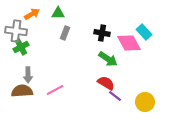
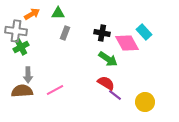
pink diamond: moved 2 px left
purple line: moved 1 px up
